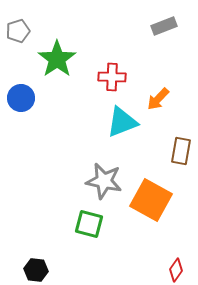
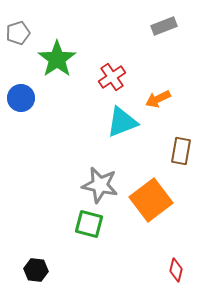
gray pentagon: moved 2 px down
red cross: rotated 36 degrees counterclockwise
orange arrow: rotated 20 degrees clockwise
gray star: moved 4 px left, 4 px down
orange square: rotated 24 degrees clockwise
red diamond: rotated 20 degrees counterclockwise
